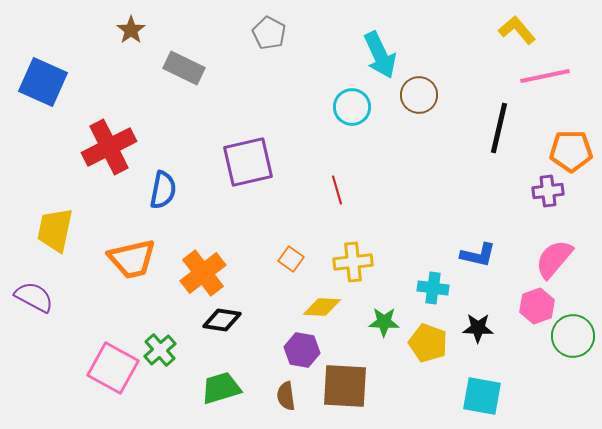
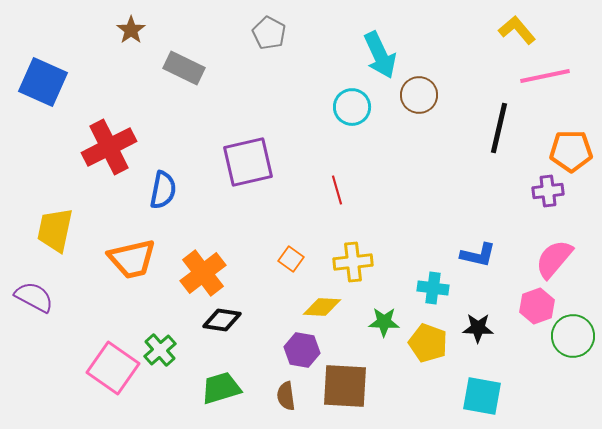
pink square: rotated 6 degrees clockwise
